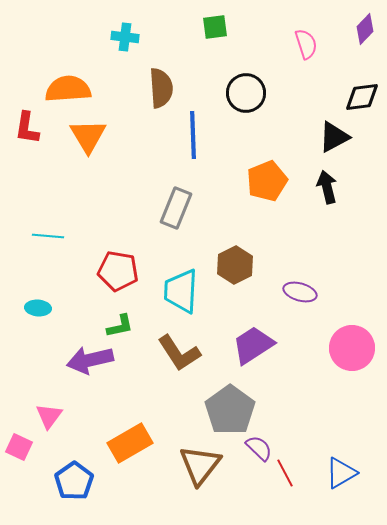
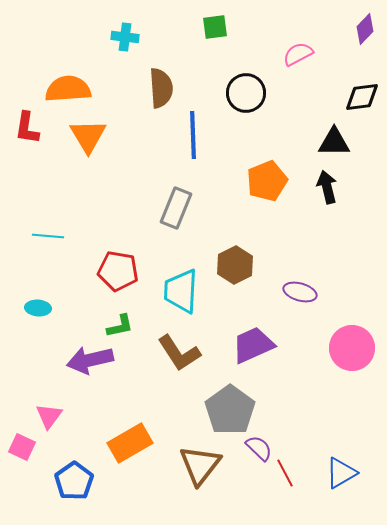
pink semicircle: moved 8 px left, 10 px down; rotated 100 degrees counterclockwise
black triangle: moved 5 px down; rotated 28 degrees clockwise
purple trapezoid: rotated 9 degrees clockwise
pink square: moved 3 px right
